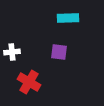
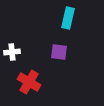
cyan rectangle: rotated 75 degrees counterclockwise
